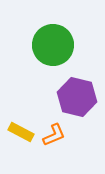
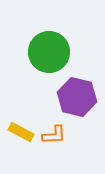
green circle: moved 4 px left, 7 px down
orange L-shape: rotated 20 degrees clockwise
